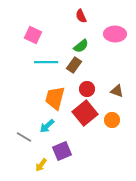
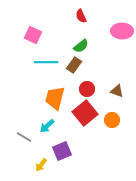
pink ellipse: moved 7 px right, 3 px up
